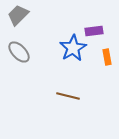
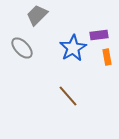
gray trapezoid: moved 19 px right
purple rectangle: moved 5 px right, 4 px down
gray ellipse: moved 3 px right, 4 px up
brown line: rotated 35 degrees clockwise
